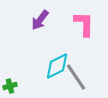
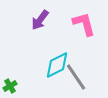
pink L-shape: rotated 16 degrees counterclockwise
cyan diamond: moved 1 px up
green cross: rotated 16 degrees counterclockwise
